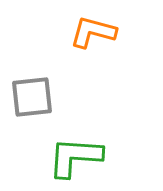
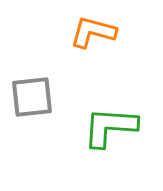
green L-shape: moved 35 px right, 30 px up
